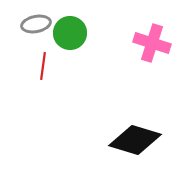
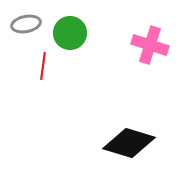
gray ellipse: moved 10 px left
pink cross: moved 2 px left, 2 px down
black diamond: moved 6 px left, 3 px down
